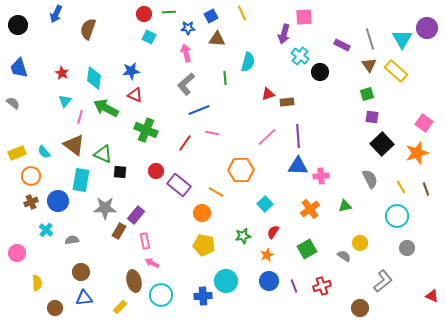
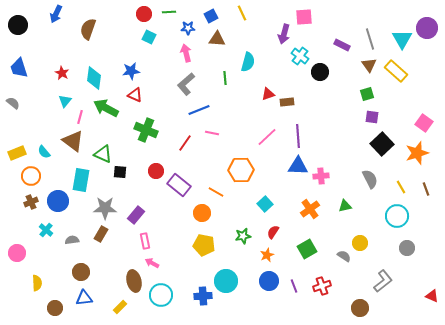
brown triangle at (74, 145): moved 1 px left, 4 px up
brown rectangle at (119, 231): moved 18 px left, 3 px down
